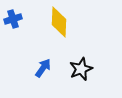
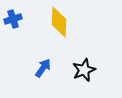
black star: moved 3 px right, 1 px down
